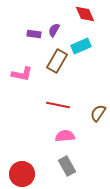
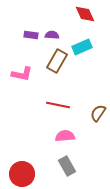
purple semicircle: moved 2 px left, 5 px down; rotated 64 degrees clockwise
purple rectangle: moved 3 px left, 1 px down
cyan rectangle: moved 1 px right, 1 px down
